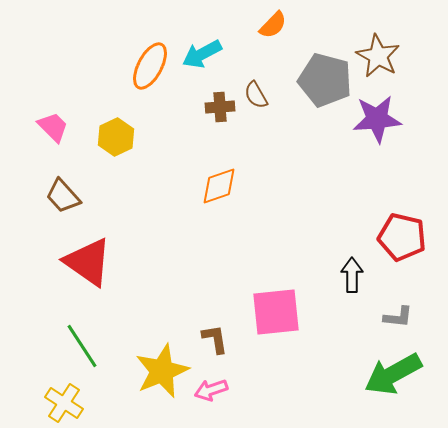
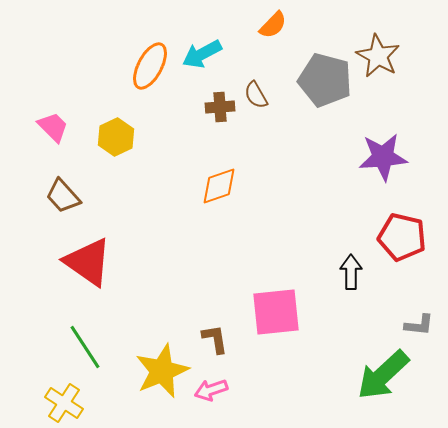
purple star: moved 6 px right, 38 px down
black arrow: moved 1 px left, 3 px up
gray L-shape: moved 21 px right, 8 px down
green line: moved 3 px right, 1 px down
green arrow: moved 10 px left, 1 px down; rotated 14 degrees counterclockwise
